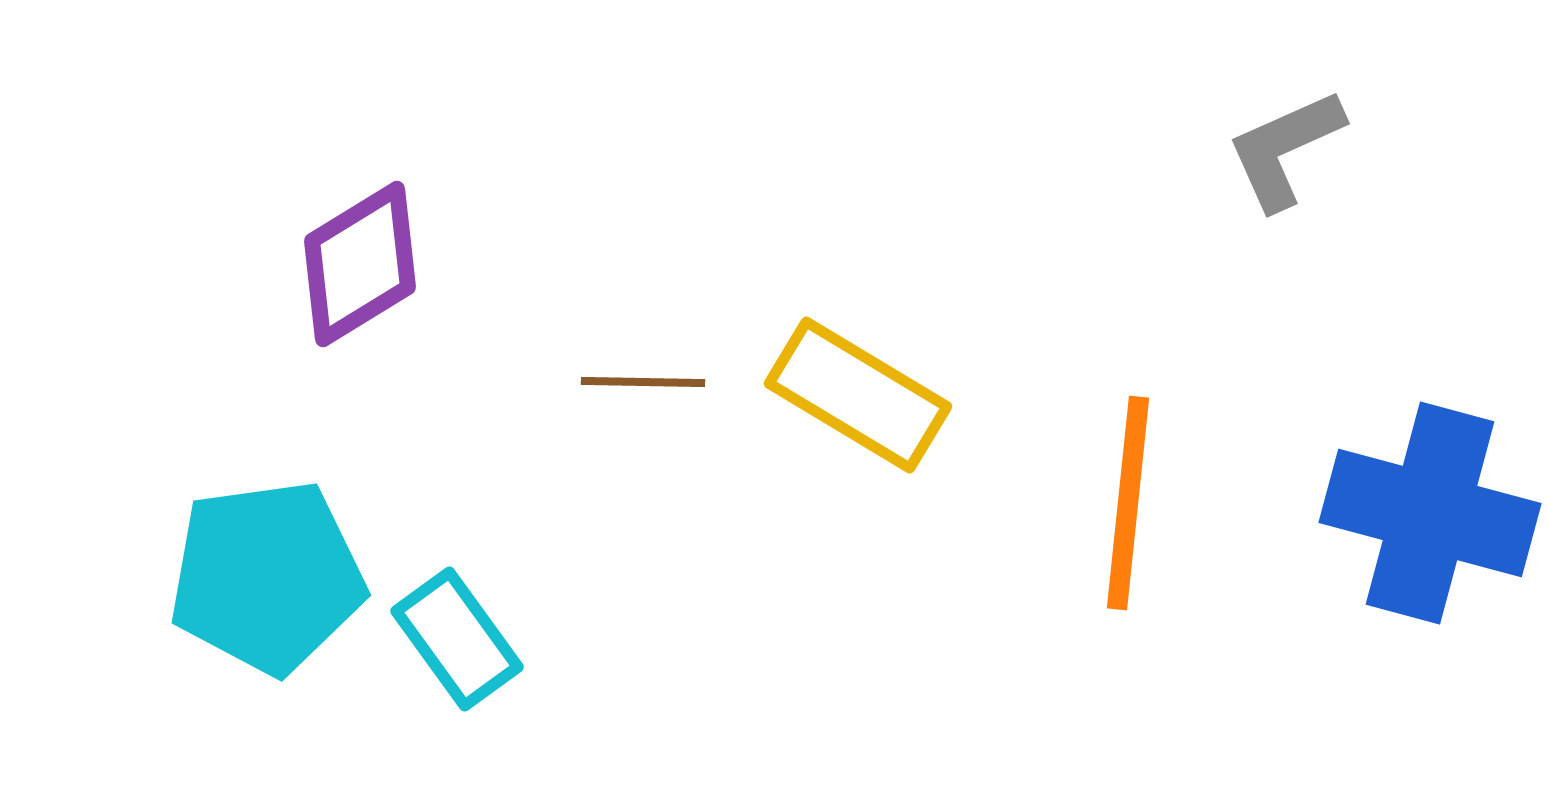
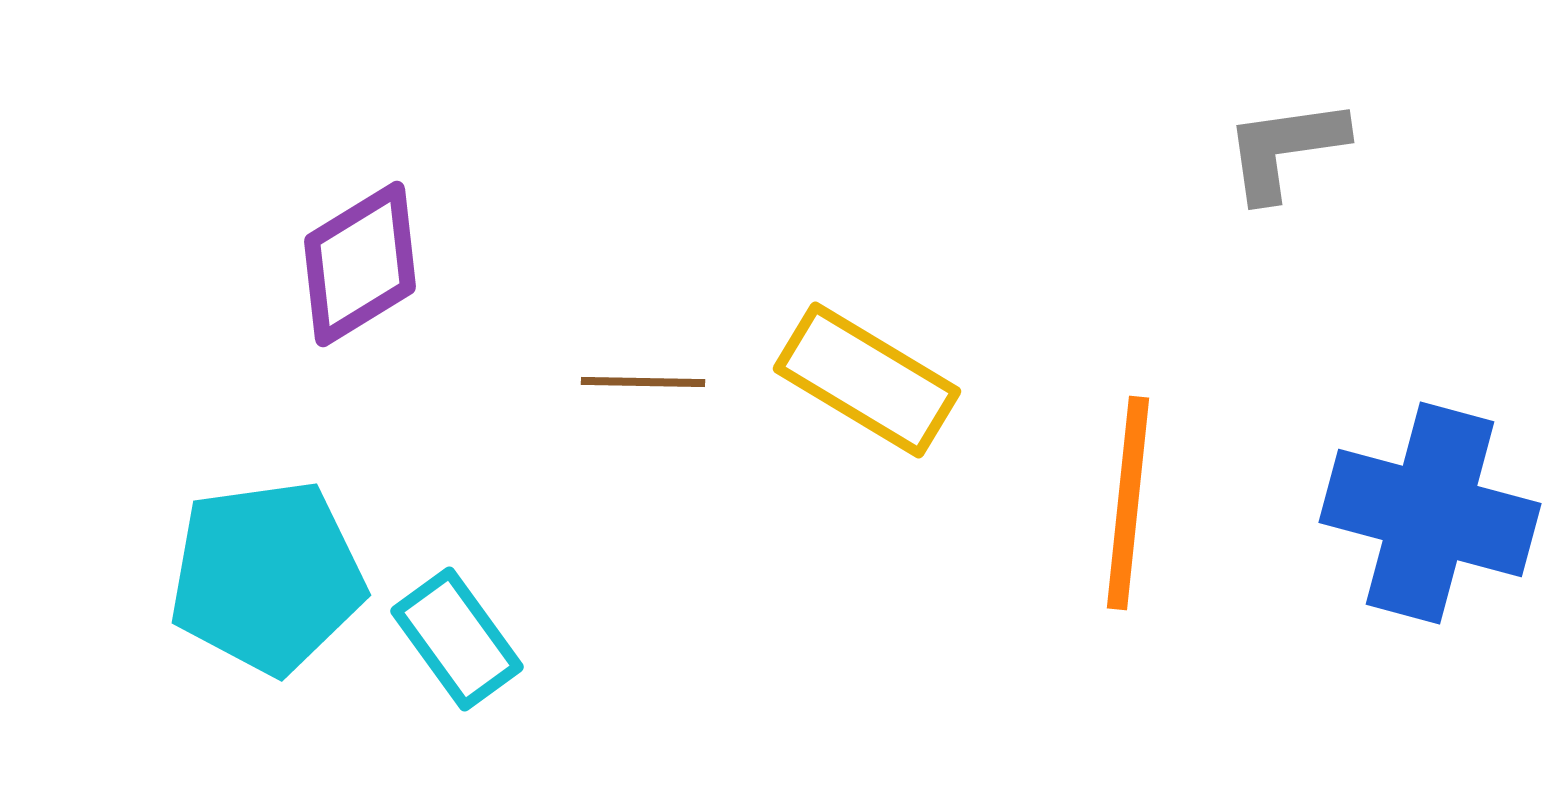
gray L-shape: rotated 16 degrees clockwise
yellow rectangle: moved 9 px right, 15 px up
